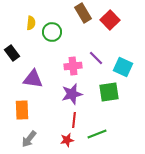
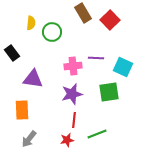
purple line: rotated 42 degrees counterclockwise
